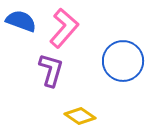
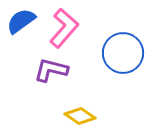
blue semicircle: rotated 56 degrees counterclockwise
blue circle: moved 8 px up
purple L-shape: rotated 92 degrees counterclockwise
